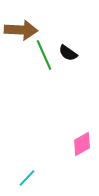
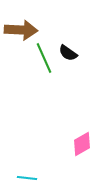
green line: moved 3 px down
cyan line: rotated 54 degrees clockwise
